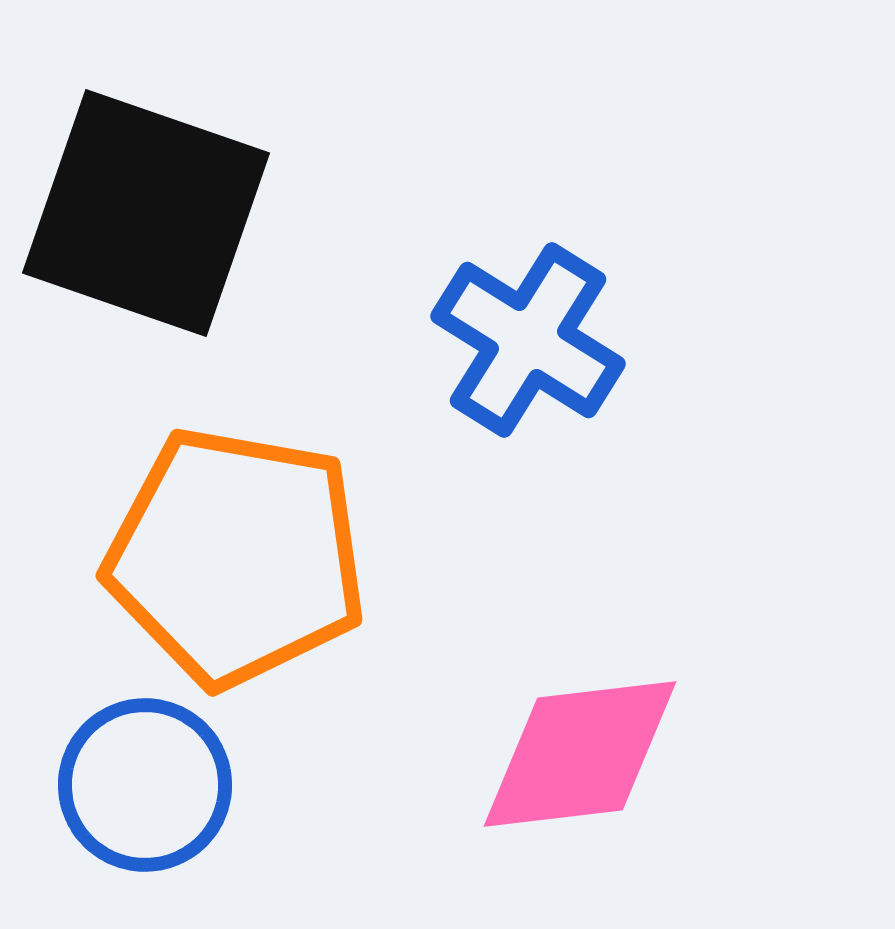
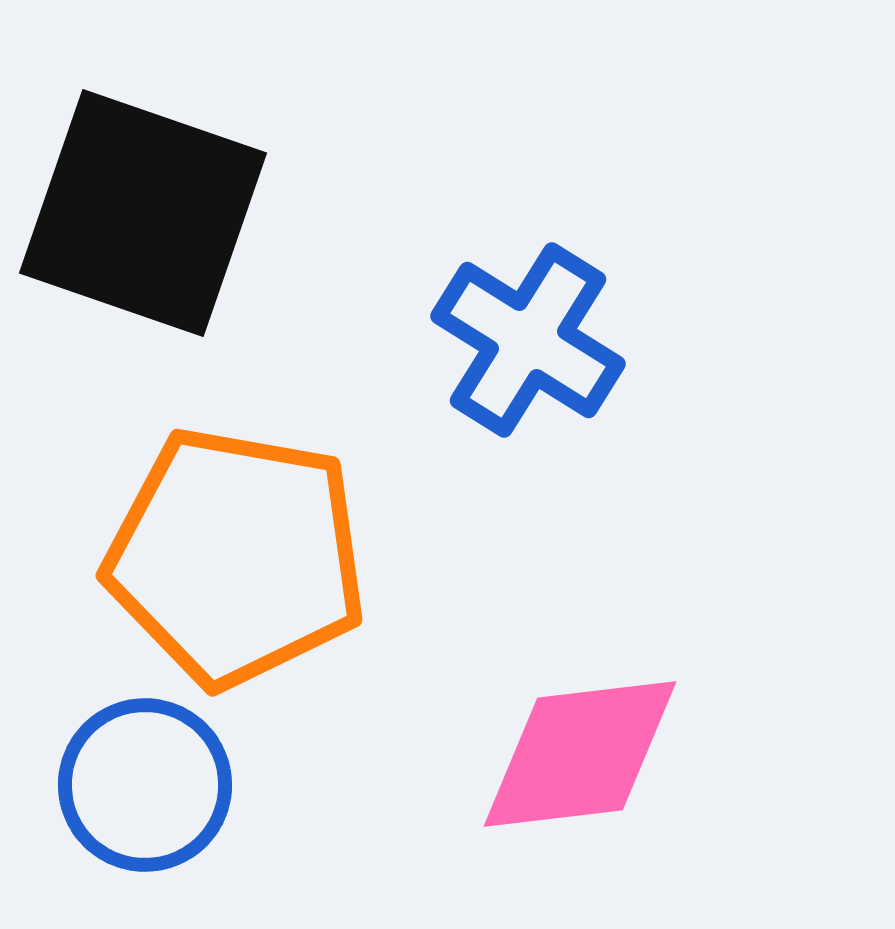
black square: moved 3 px left
